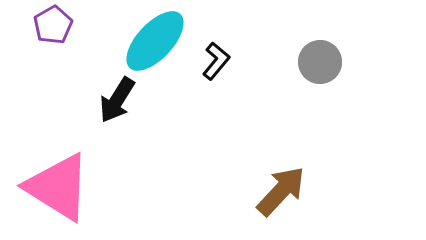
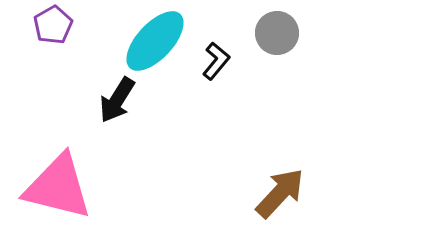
gray circle: moved 43 px left, 29 px up
pink triangle: rotated 18 degrees counterclockwise
brown arrow: moved 1 px left, 2 px down
